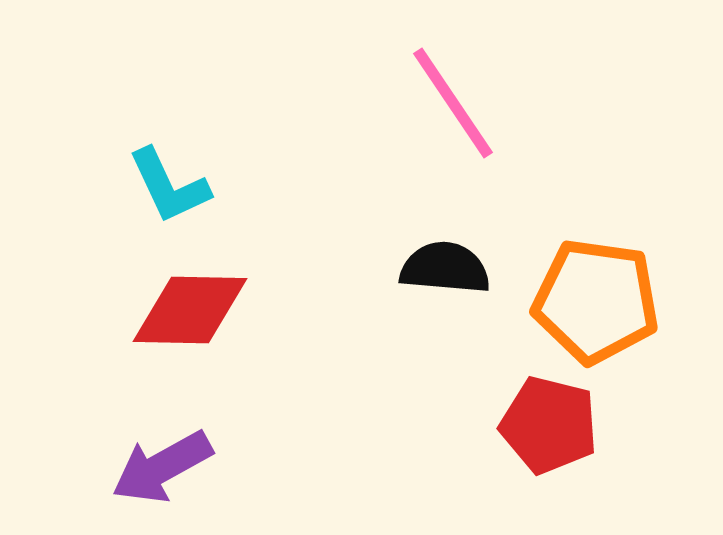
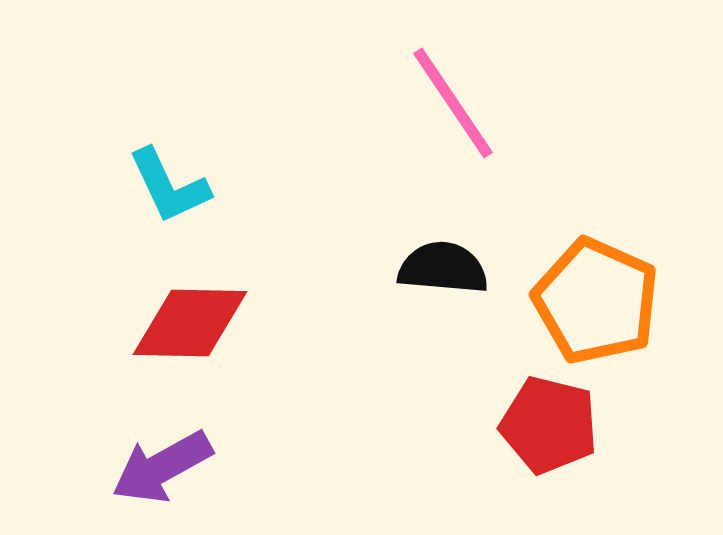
black semicircle: moved 2 px left
orange pentagon: rotated 16 degrees clockwise
red diamond: moved 13 px down
